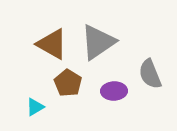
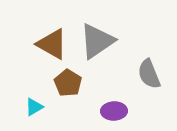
gray triangle: moved 1 px left, 1 px up
gray semicircle: moved 1 px left
purple ellipse: moved 20 px down
cyan triangle: moved 1 px left
